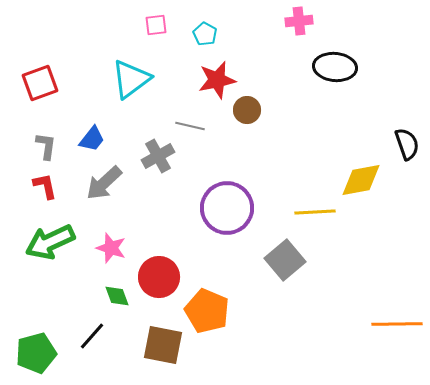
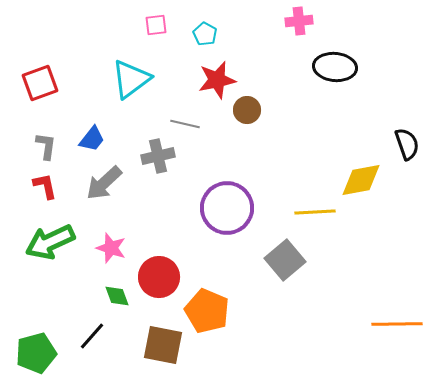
gray line: moved 5 px left, 2 px up
gray cross: rotated 16 degrees clockwise
